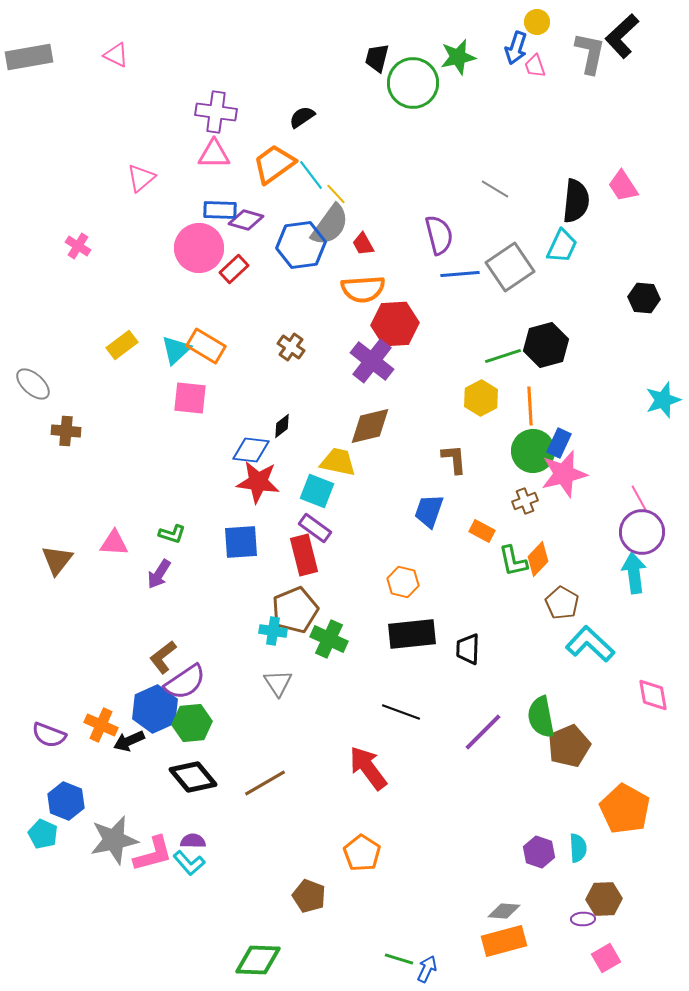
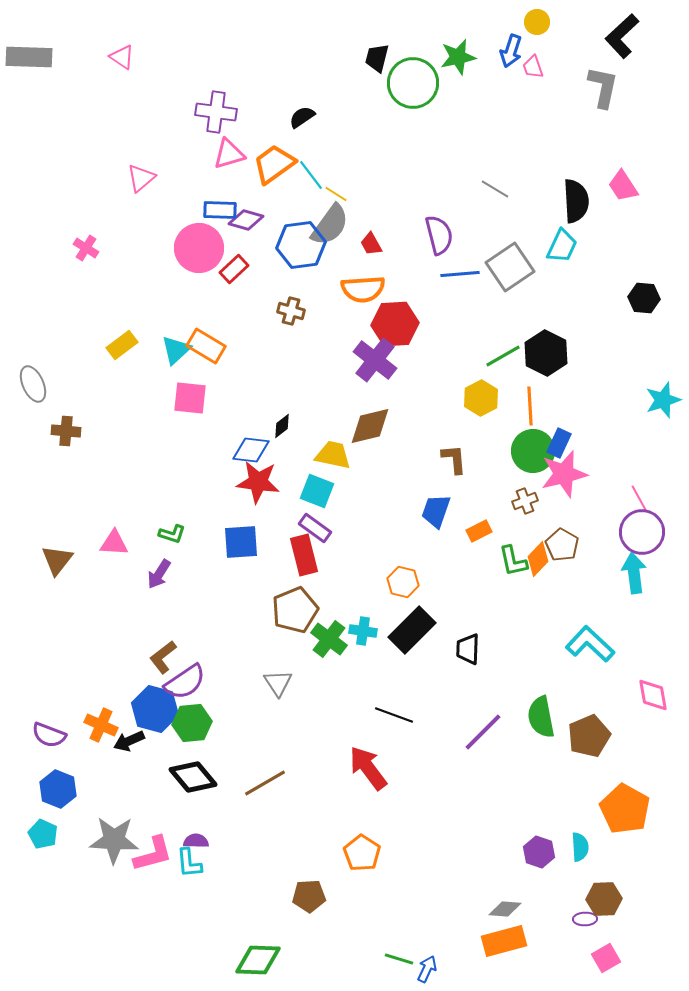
blue arrow at (516, 48): moved 5 px left, 3 px down
gray L-shape at (590, 53): moved 13 px right, 34 px down
pink triangle at (116, 55): moved 6 px right, 2 px down; rotated 8 degrees clockwise
gray rectangle at (29, 57): rotated 12 degrees clockwise
pink trapezoid at (535, 66): moved 2 px left, 1 px down
pink triangle at (214, 154): moved 15 px right; rotated 16 degrees counterclockwise
yellow line at (336, 194): rotated 15 degrees counterclockwise
black semicircle at (576, 201): rotated 9 degrees counterclockwise
red trapezoid at (363, 244): moved 8 px right
pink cross at (78, 246): moved 8 px right, 2 px down
black hexagon at (546, 345): moved 8 px down; rotated 18 degrees counterclockwise
brown cross at (291, 347): moved 36 px up; rotated 20 degrees counterclockwise
green line at (503, 356): rotated 12 degrees counterclockwise
purple cross at (372, 361): moved 3 px right, 1 px up
gray ellipse at (33, 384): rotated 24 degrees clockwise
yellow trapezoid at (338, 462): moved 5 px left, 7 px up
blue trapezoid at (429, 511): moved 7 px right
orange rectangle at (482, 531): moved 3 px left; rotated 55 degrees counterclockwise
brown pentagon at (562, 603): moved 58 px up
cyan cross at (273, 631): moved 90 px right
black rectangle at (412, 634): moved 4 px up; rotated 39 degrees counterclockwise
green cross at (329, 639): rotated 12 degrees clockwise
blue hexagon at (155, 709): rotated 21 degrees counterclockwise
black line at (401, 712): moved 7 px left, 3 px down
brown pentagon at (569, 746): moved 20 px right, 10 px up
blue hexagon at (66, 801): moved 8 px left, 12 px up
gray star at (114, 840): rotated 15 degrees clockwise
purple semicircle at (193, 841): moved 3 px right
cyan semicircle at (578, 848): moved 2 px right, 1 px up
cyan L-shape at (189, 863): rotated 36 degrees clockwise
brown pentagon at (309, 896): rotated 24 degrees counterclockwise
gray diamond at (504, 911): moved 1 px right, 2 px up
purple ellipse at (583, 919): moved 2 px right
